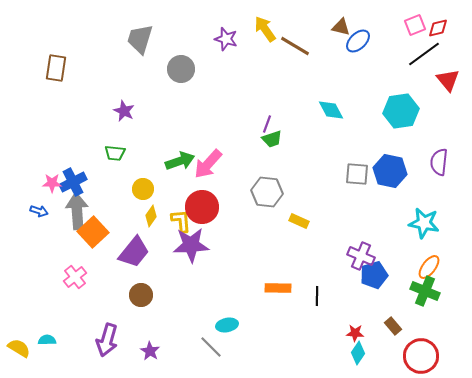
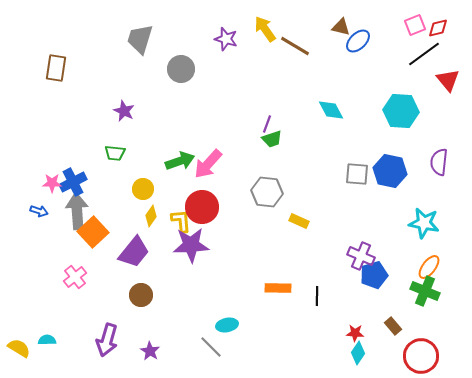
cyan hexagon at (401, 111): rotated 12 degrees clockwise
